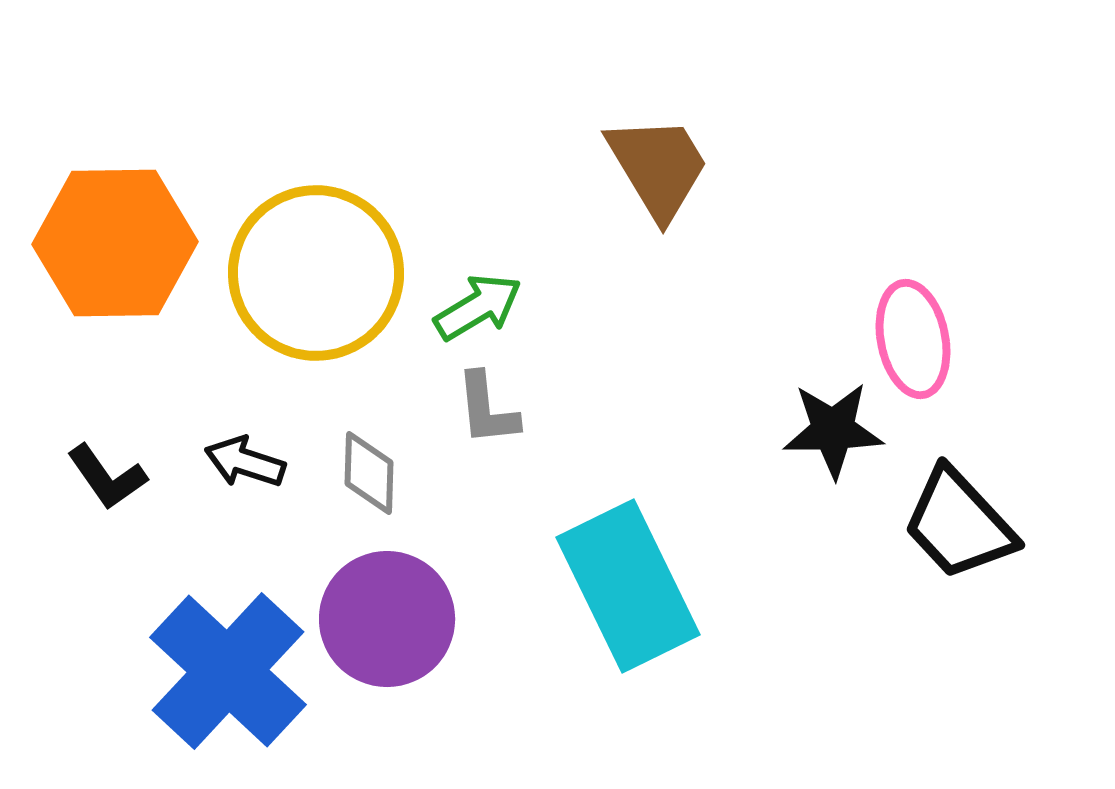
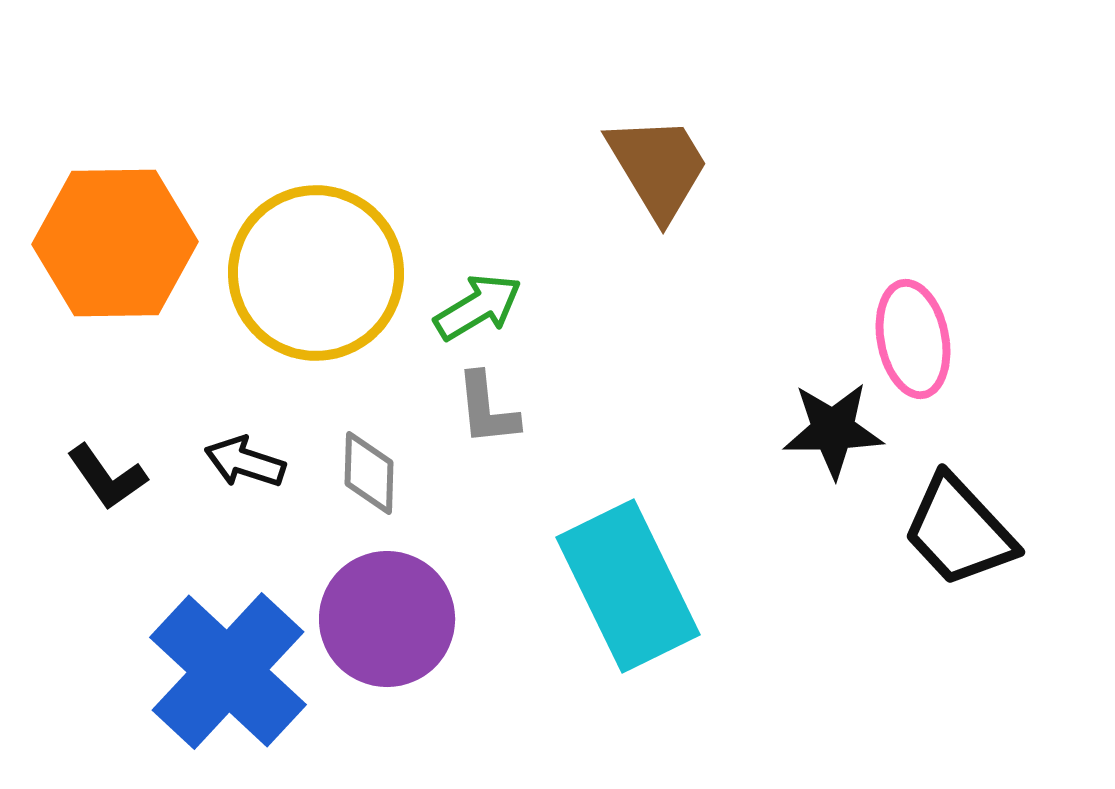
black trapezoid: moved 7 px down
